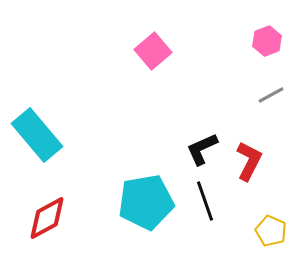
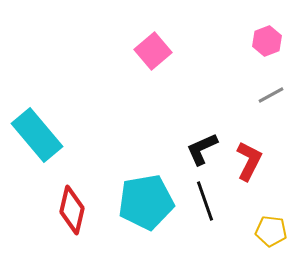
red diamond: moved 25 px right, 8 px up; rotated 48 degrees counterclockwise
yellow pentagon: rotated 16 degrees counterclockwise
